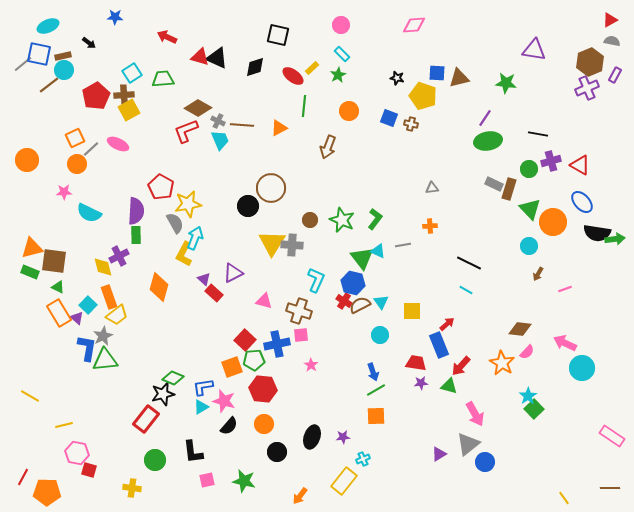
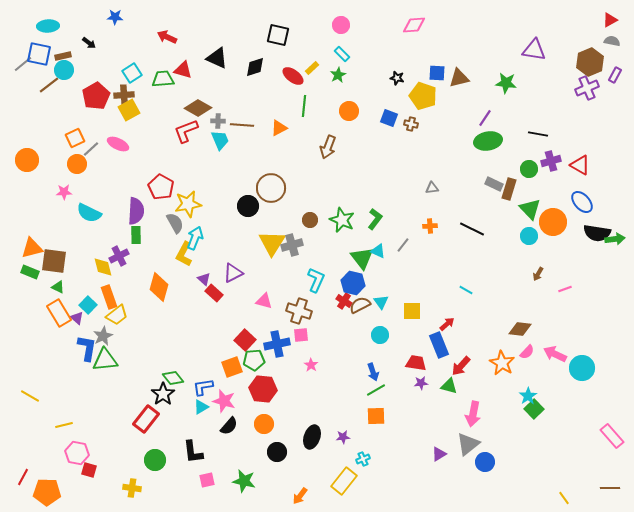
cyan ellipse at (48, 26): rotated 20 degrees clockwise
red triangle at (200, 57): moved 17 px left, 13 px down
gray cross at (218, 121): rotated 24 degrees counterclockwise
gray cross at (292, 245): rotated 20 degrees counterclockwise
gray line at (403, 245): rotated 42 degrees counterclockwise
cyan circle at (529, 246): moved 10 px up
black line at (469, 263): moved 3 px right, 34 px up
pink arrow at (565, 343): moved 10 px left, 11 px down
green diamond at (173, 378): rotated 30 degrees clockwise
black star at (163, 394): rotated 20 degrees counterclockwise
pink arrow at (475, 414): moved 2 px left; rotated 40 degrees clockwise
pink rectangle at (612, 436): rotated 15 degrees clockwise
